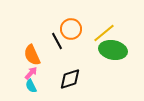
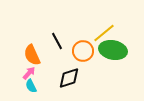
orange circle: moved 12 px right, 22 px down
pink arrow: moved 2 px left
black diamond: moved 1 px left, 1 px up
